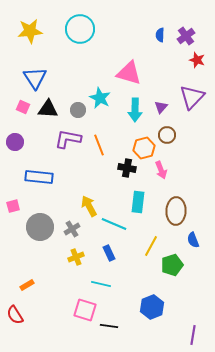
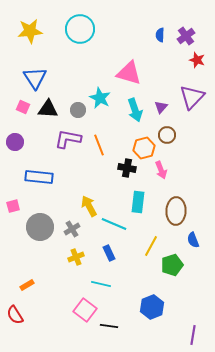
cyan arrow at (135, 110): rotated 20 degrees counterclockwise
pink square at (85, 310): rotated 20 degrees clockwise
